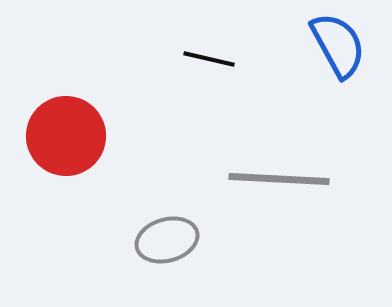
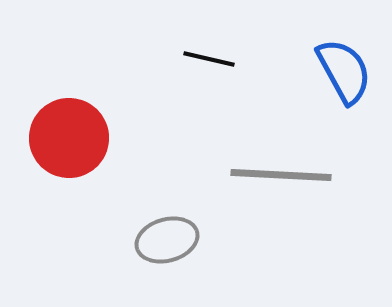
blue semicircle: moved 6 px right, 26 px down
red circle: moved 3 px right, 2 px down
gray line: moved 2 px right, 4 px up
